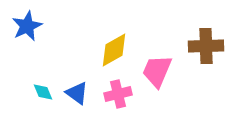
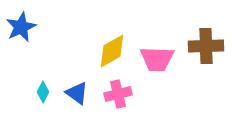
blue star: moved 6 px left, 1 px down
yellow diamond: moved 2 px left, 1 px down
pink trapezoid: moved 12 px up; rotated 111 degrees counterclockwise
cyan diamond: rotated 50 degrees clockwise
